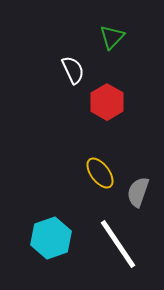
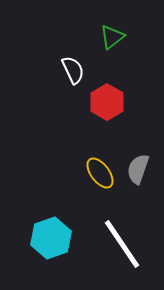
green triangle: rotated 8 degrees clockwise
gray semicircle: moved 23 px up
white line: moved 4 px right
